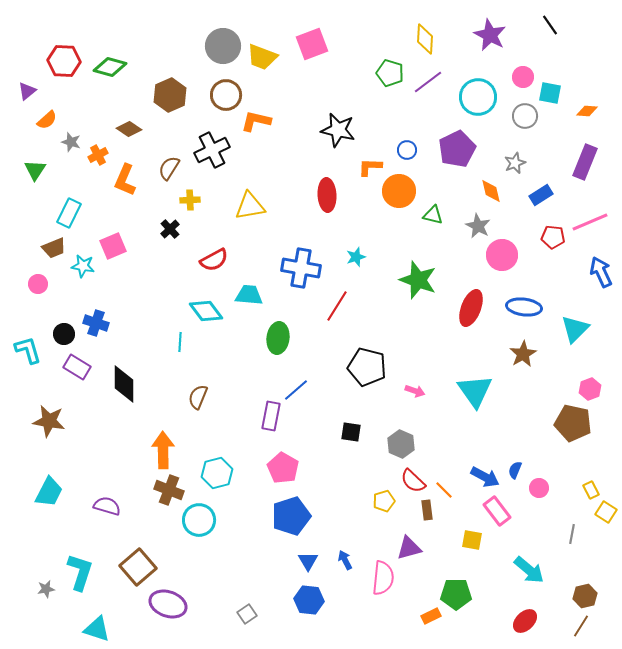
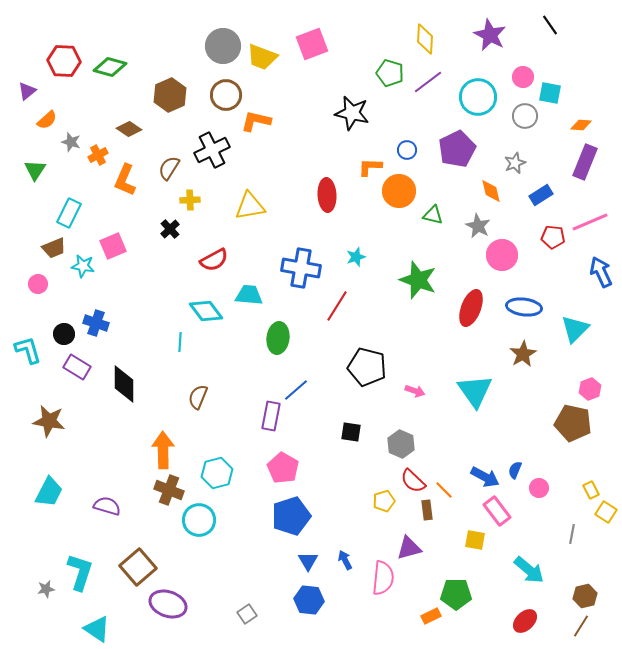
orange diamond at (587, 111): moved 6 px left, 14 px down
black star at (338, 130): moved 14 px right, 17 px up
yellow square at (472, 540): moved 3 px right
cyan triangle at (97, 629): rotated 16 degrees clockwise
